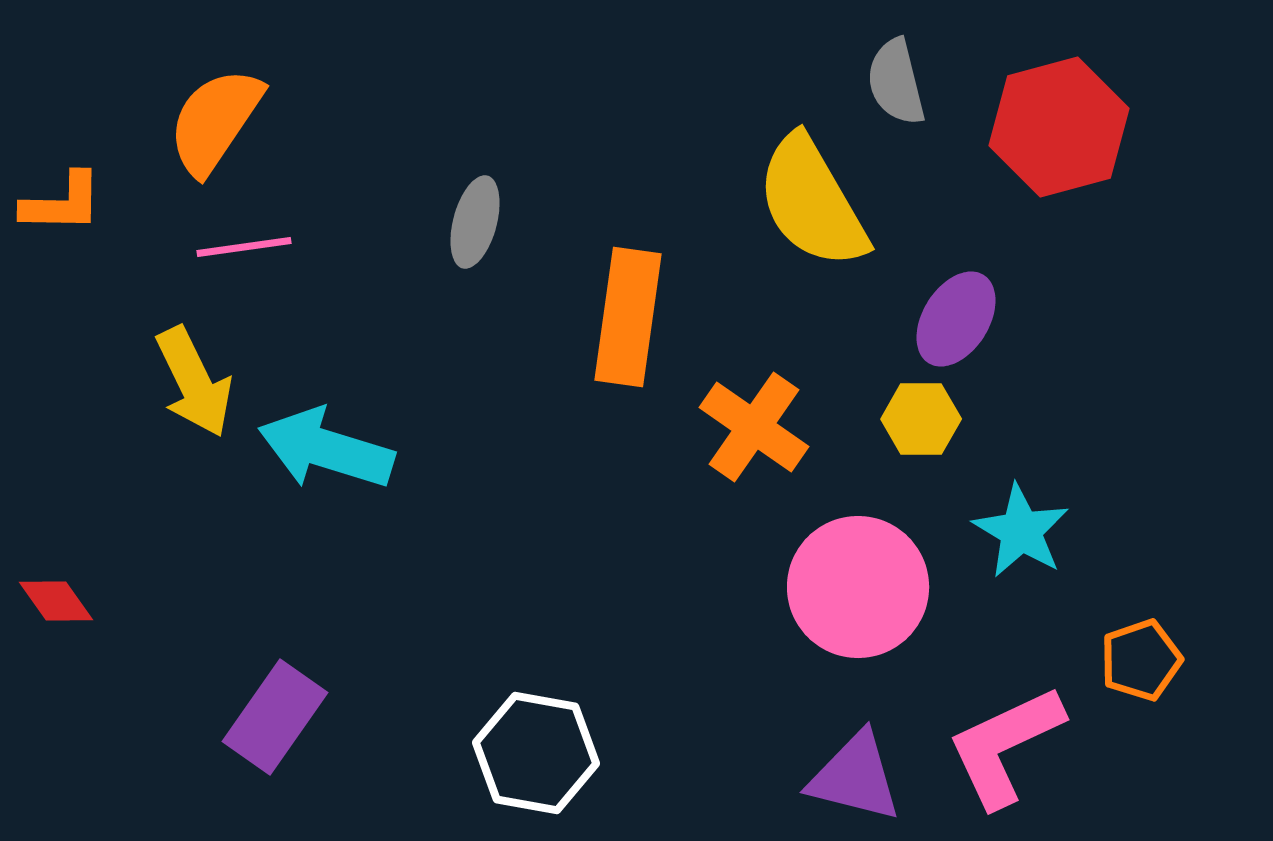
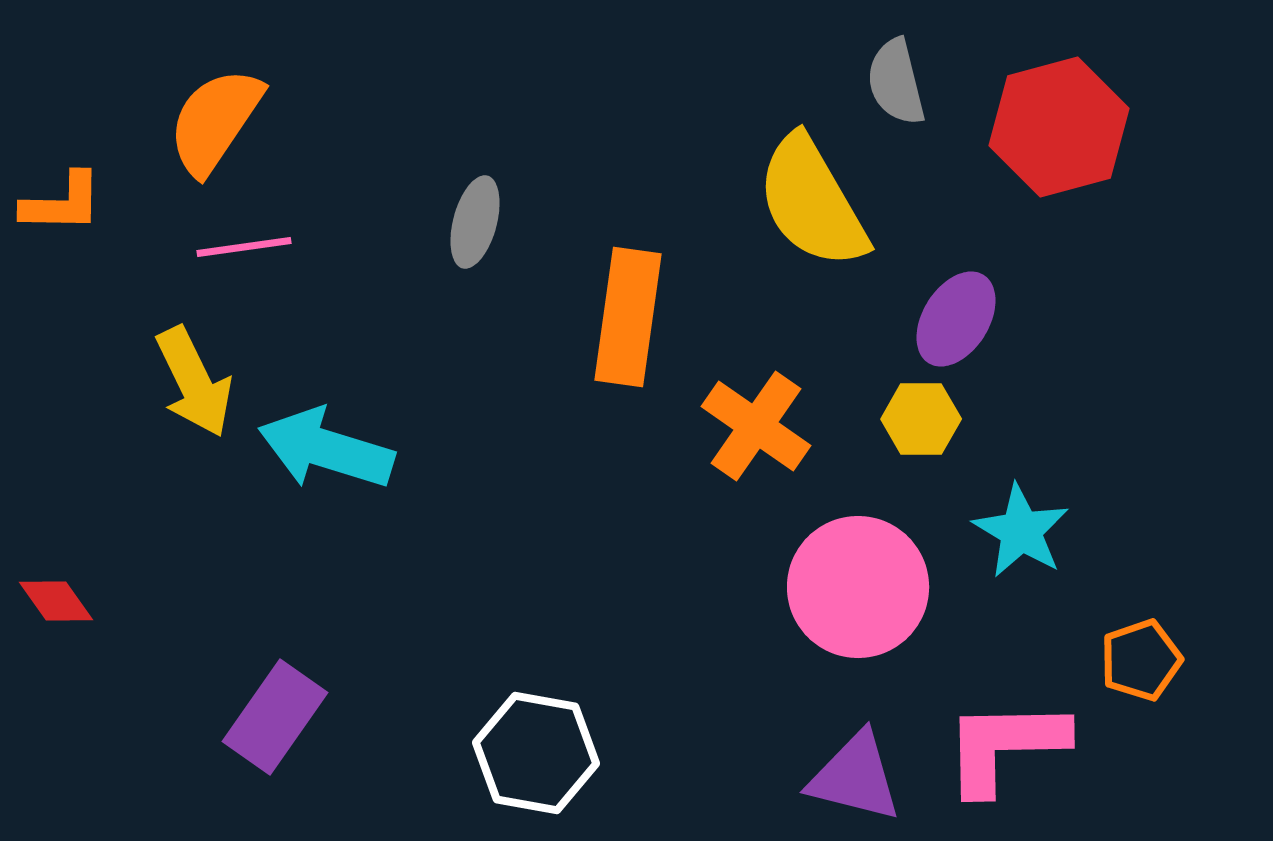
orange cross: moved 2 px right, 1 px up
pink L-shape: rotated 24 degrees clockwise
